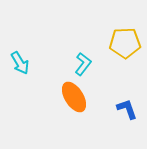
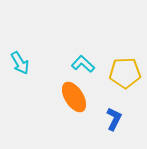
yellow pentagon: moved 30 px down
cyan L-shape: rotated 85 degrees counterclockwise
blue L-shape: moved 13 px left, 10 px down; rotated 45 degrees clockwise
